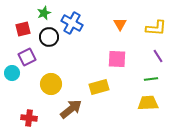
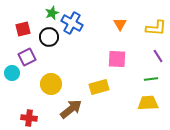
green star: moved 8 px right
